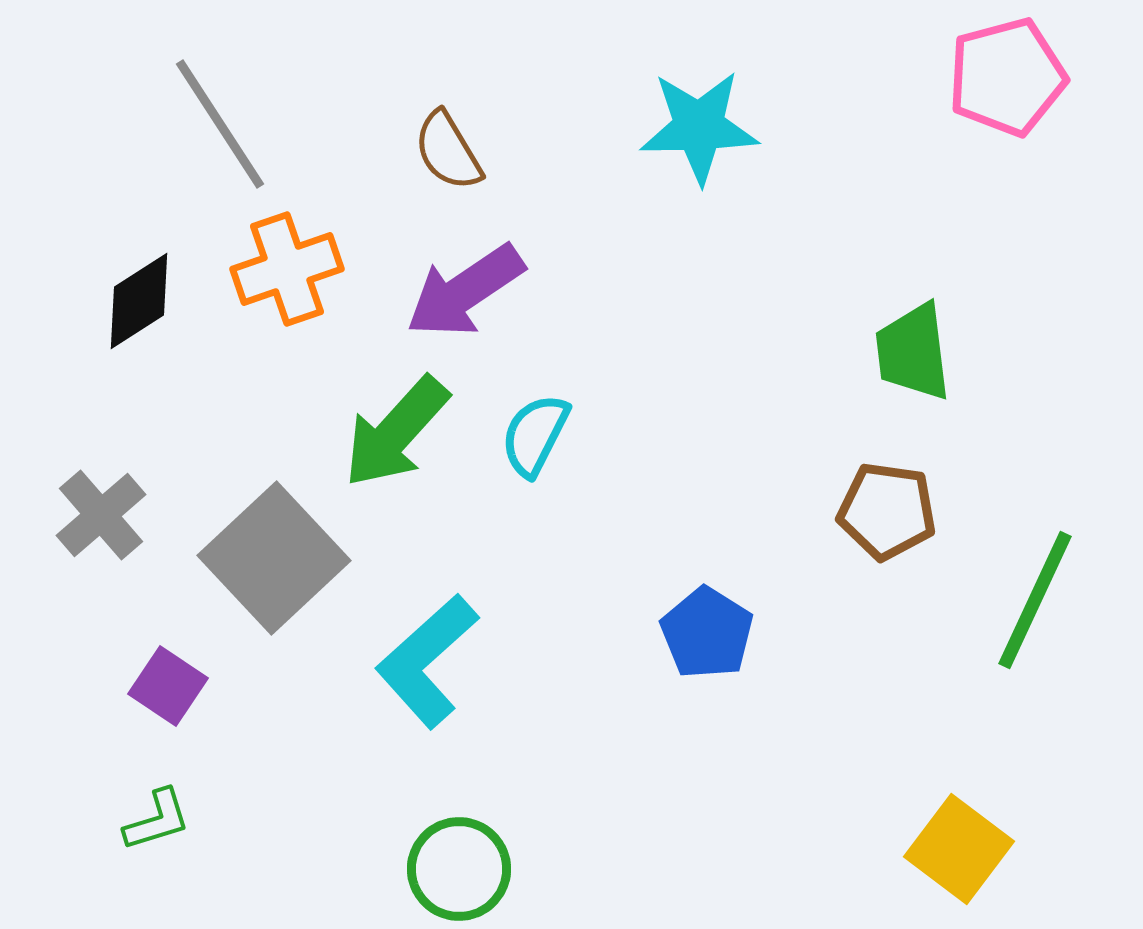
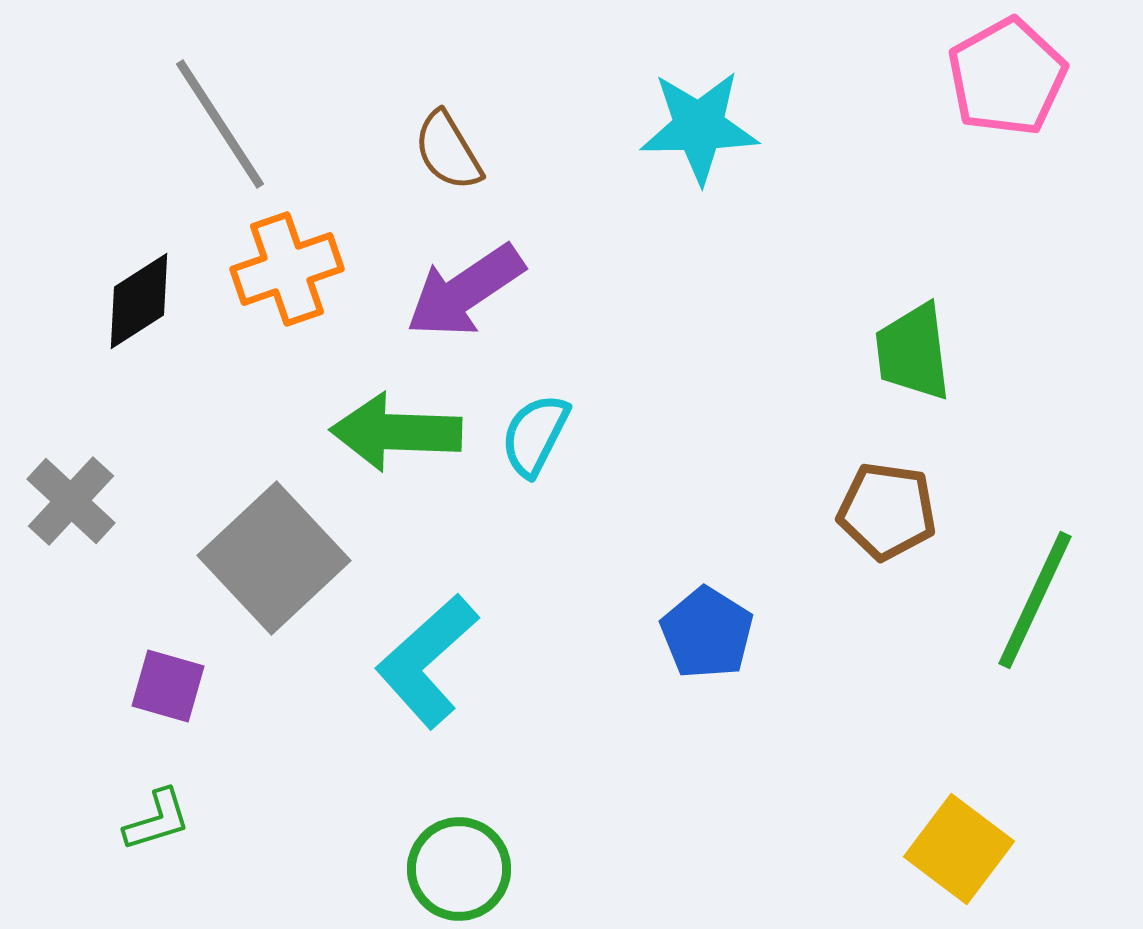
pink pentagon: rotated 14 degrees counterclockwise
green arrow: rotated 50 degrees clockwise
gray cross: moved 30 px left, 14 px up; rotated 6 degrees counterclockwise
purple square: rotated 18 degrees counterclockwise
